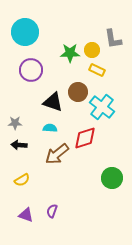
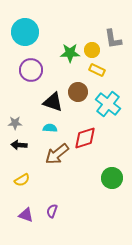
cyan cross: moved 6 px right, 3 px up
